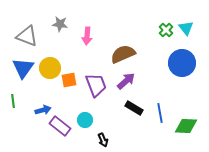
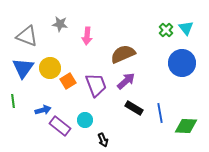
orange square: moved 1 px left, 1 px down; rotated 21 degrees counterclockwise
